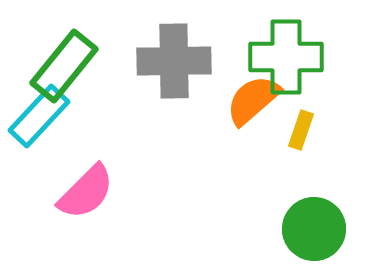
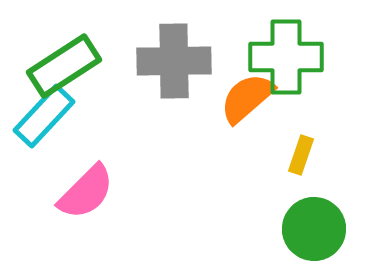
green rectangle: rotated 18 degrees clockwise
orange semicircle: moved 6 px left, 2 px up
cyan rectangle: moved 5 px right
yellow rectangle: moved 25 px down
